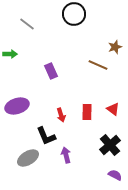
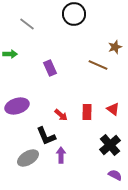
purple rectangle: moved 1 px left, 3 px up
red arrow: rotated 32 degrees counterclockwise
purple arrow: moved 5 px left; rotated 14 degrees clockwise
